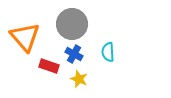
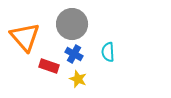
yellow star: moved 1 px left
